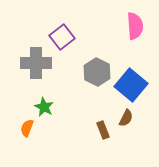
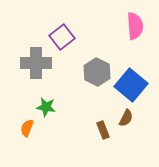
green star: moved 2 px right; rotated 18 degrees counterclockwise
